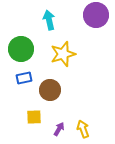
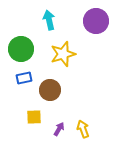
purple circle: moved 6 px down
